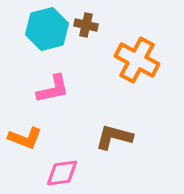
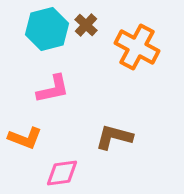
brown cross: rotated 30 degrees clockwise
orange cross: moved 13 px up
